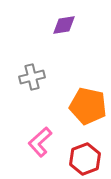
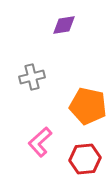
red hexagon: rotated 16 degrees clockwise
